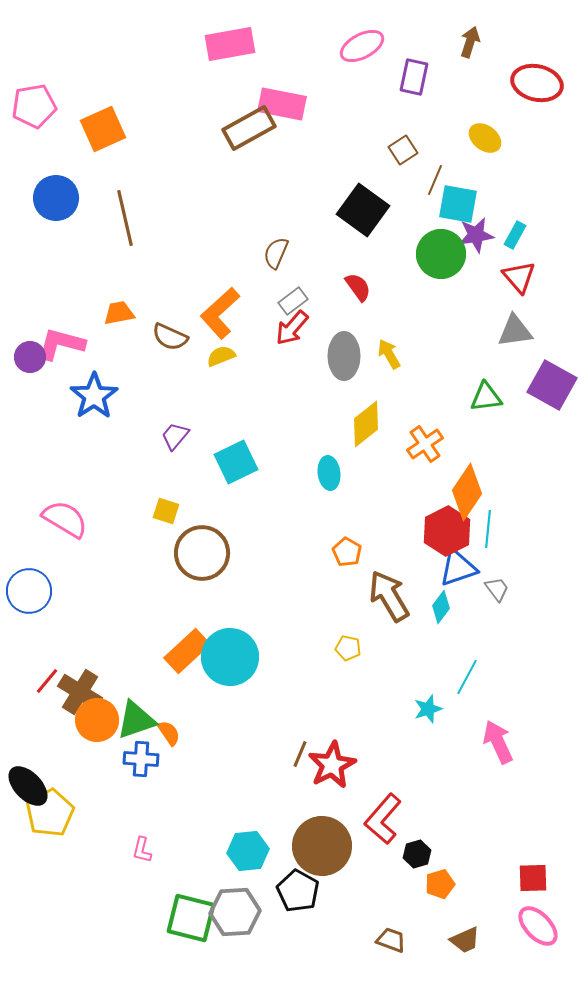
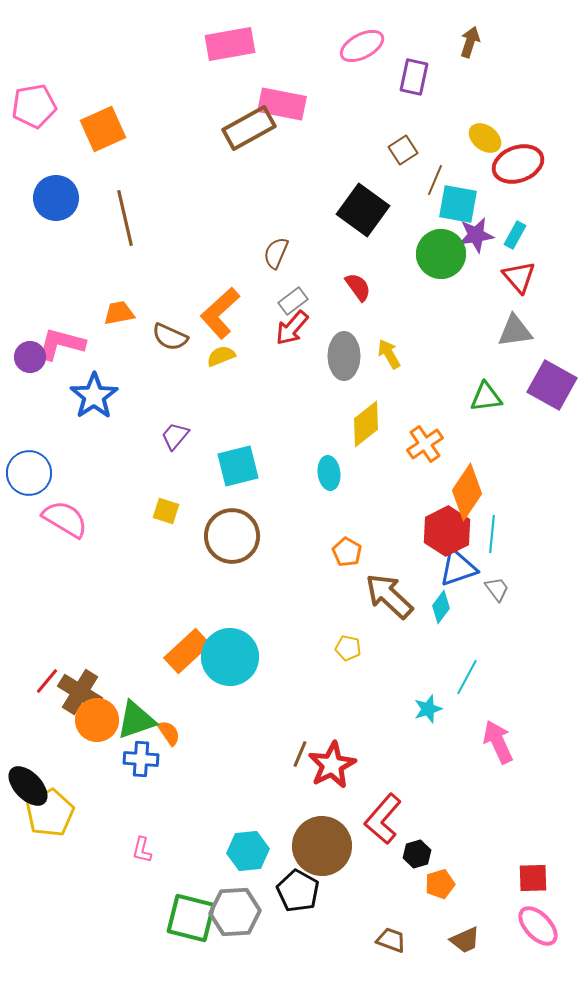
red ellipse at (537, 83): moved 19 px left, 81 px down; rotated 33 degrees counterclockwise
cyan square at (236, 462): moved 2 px right, 4 px down; rotated 12 degrees clockwise
cyan line at (488, 529): moved 4 px right, 5 px down
brown circle at (202, 553): moved 30 px right, 17 px up
blue circle at (29, 591): moved 118 px up
brown arrow at (389, 596): rotated 16 degrees counterclockwise
